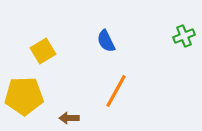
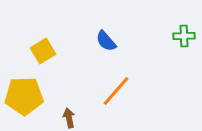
green cross: rotated 20 degrees clockwise
blue semicircle: rotated 15 degrees counterclockwise
orange line: rotated 12 degrees clockwise
brown arrow: rotated 78 degrees clockwise
